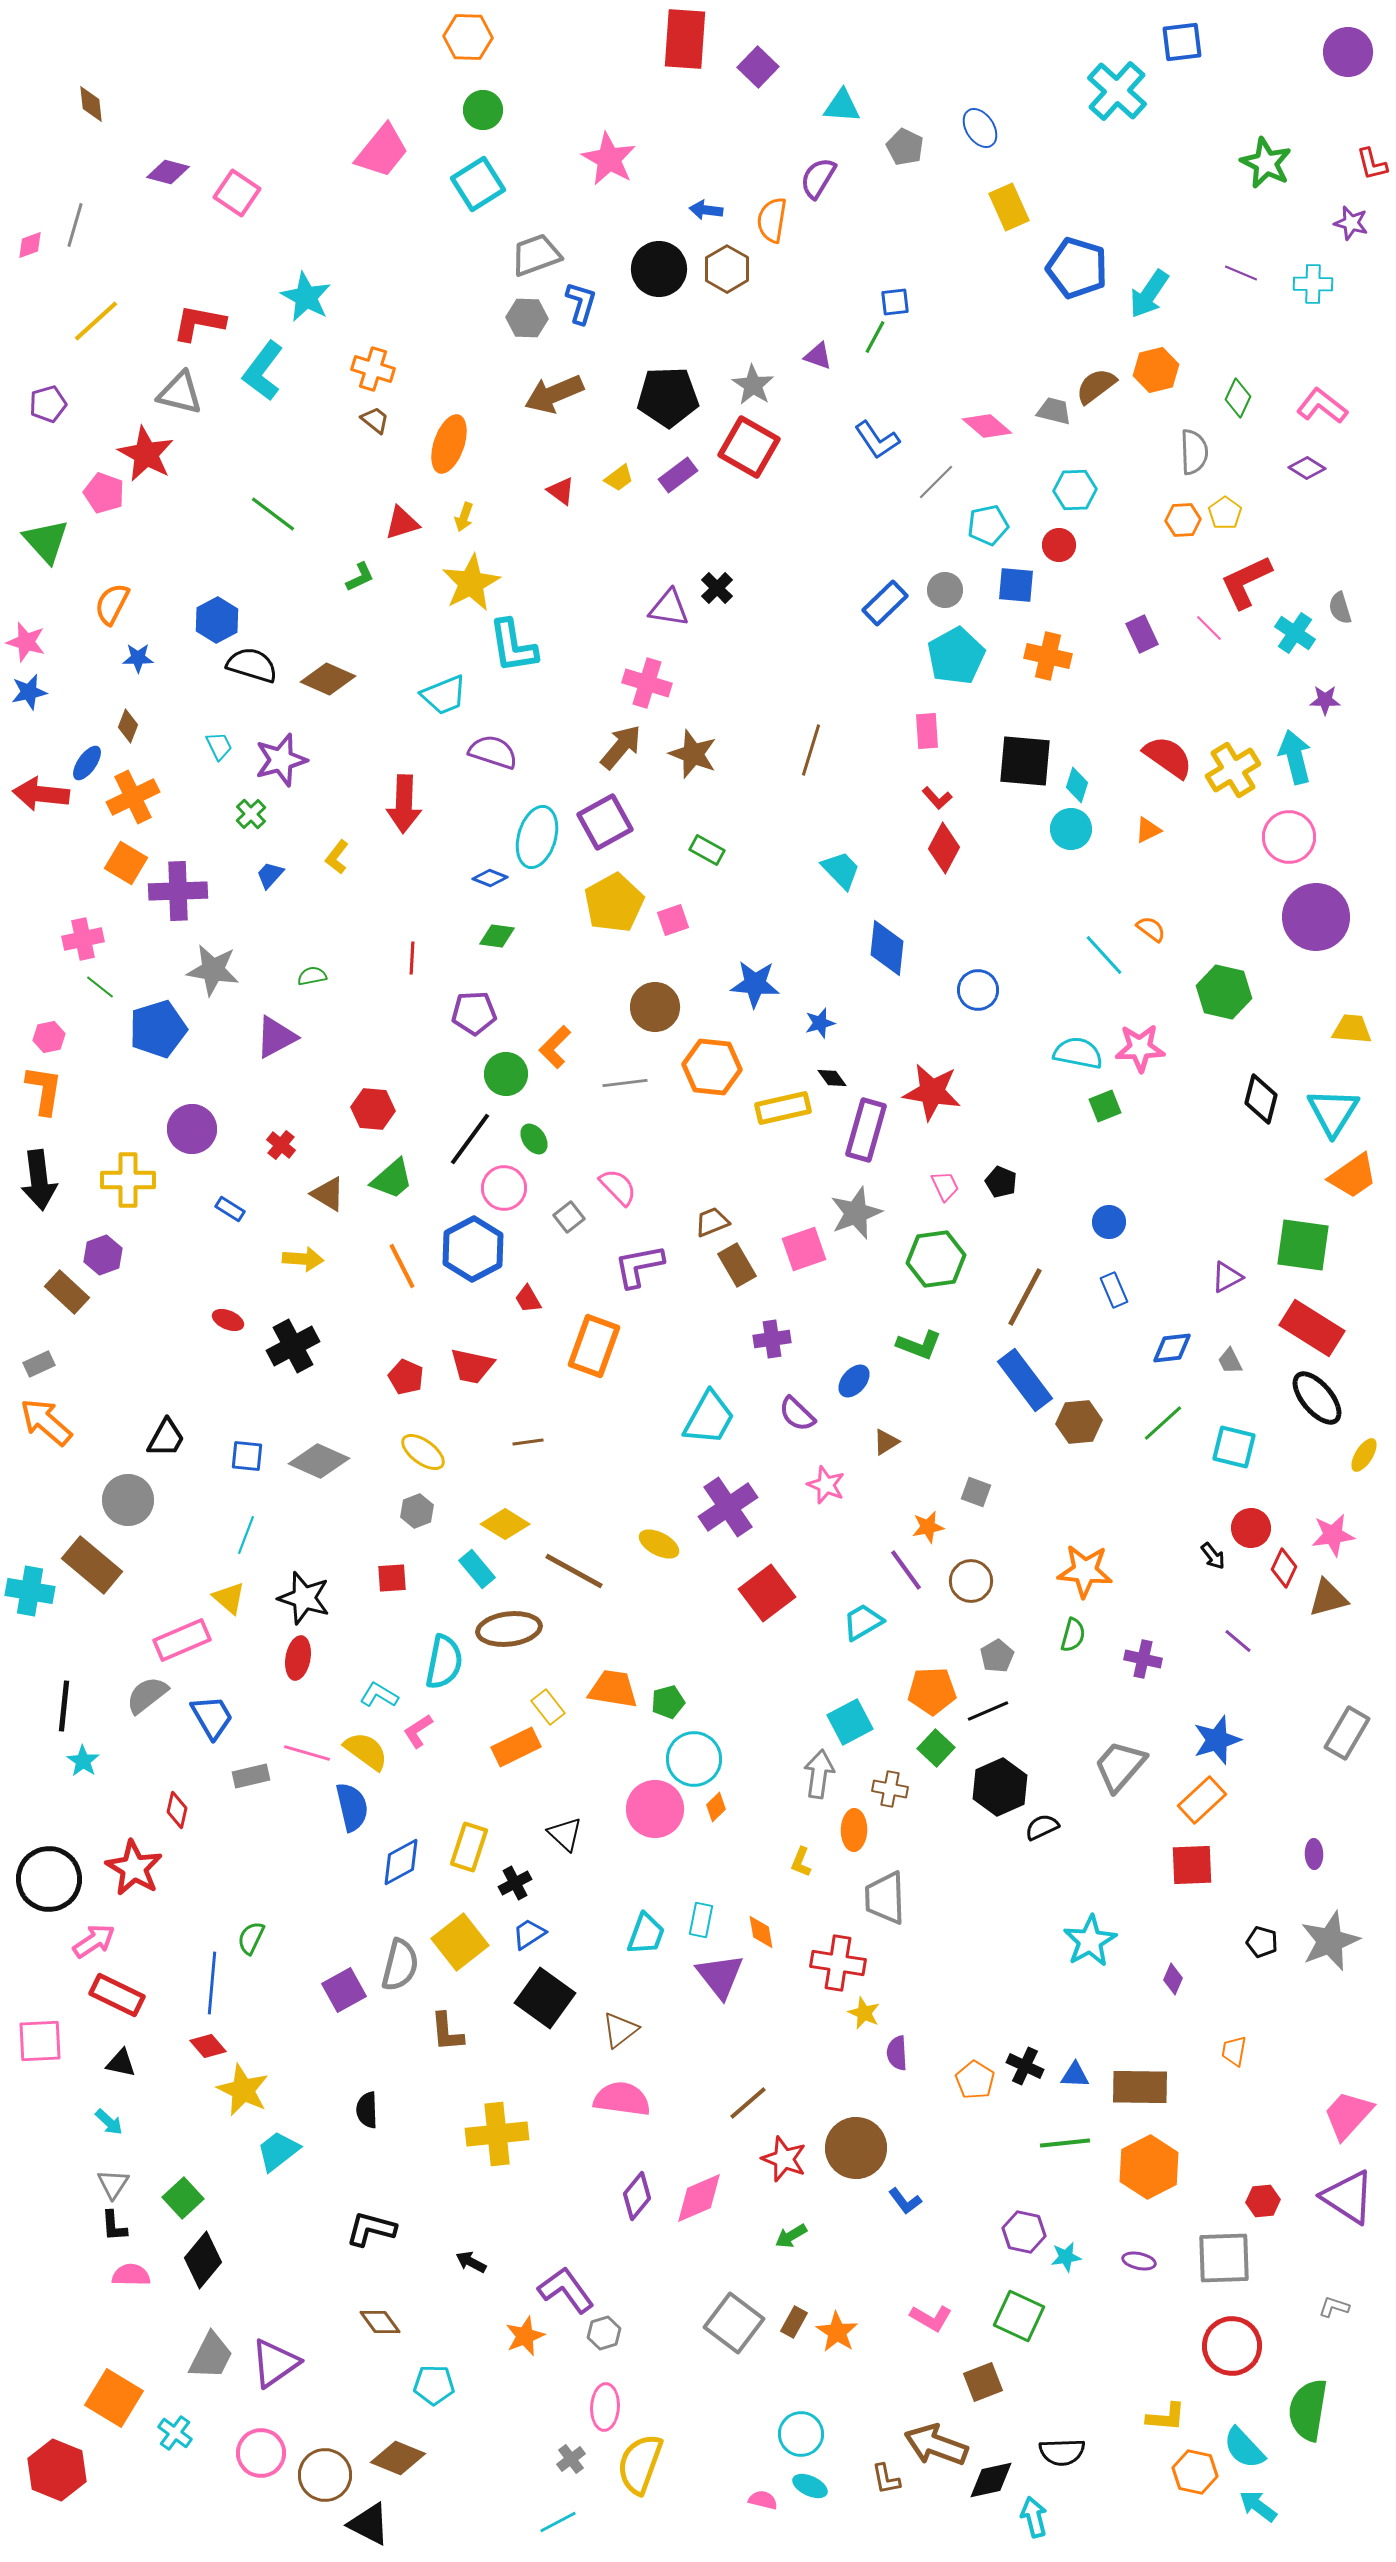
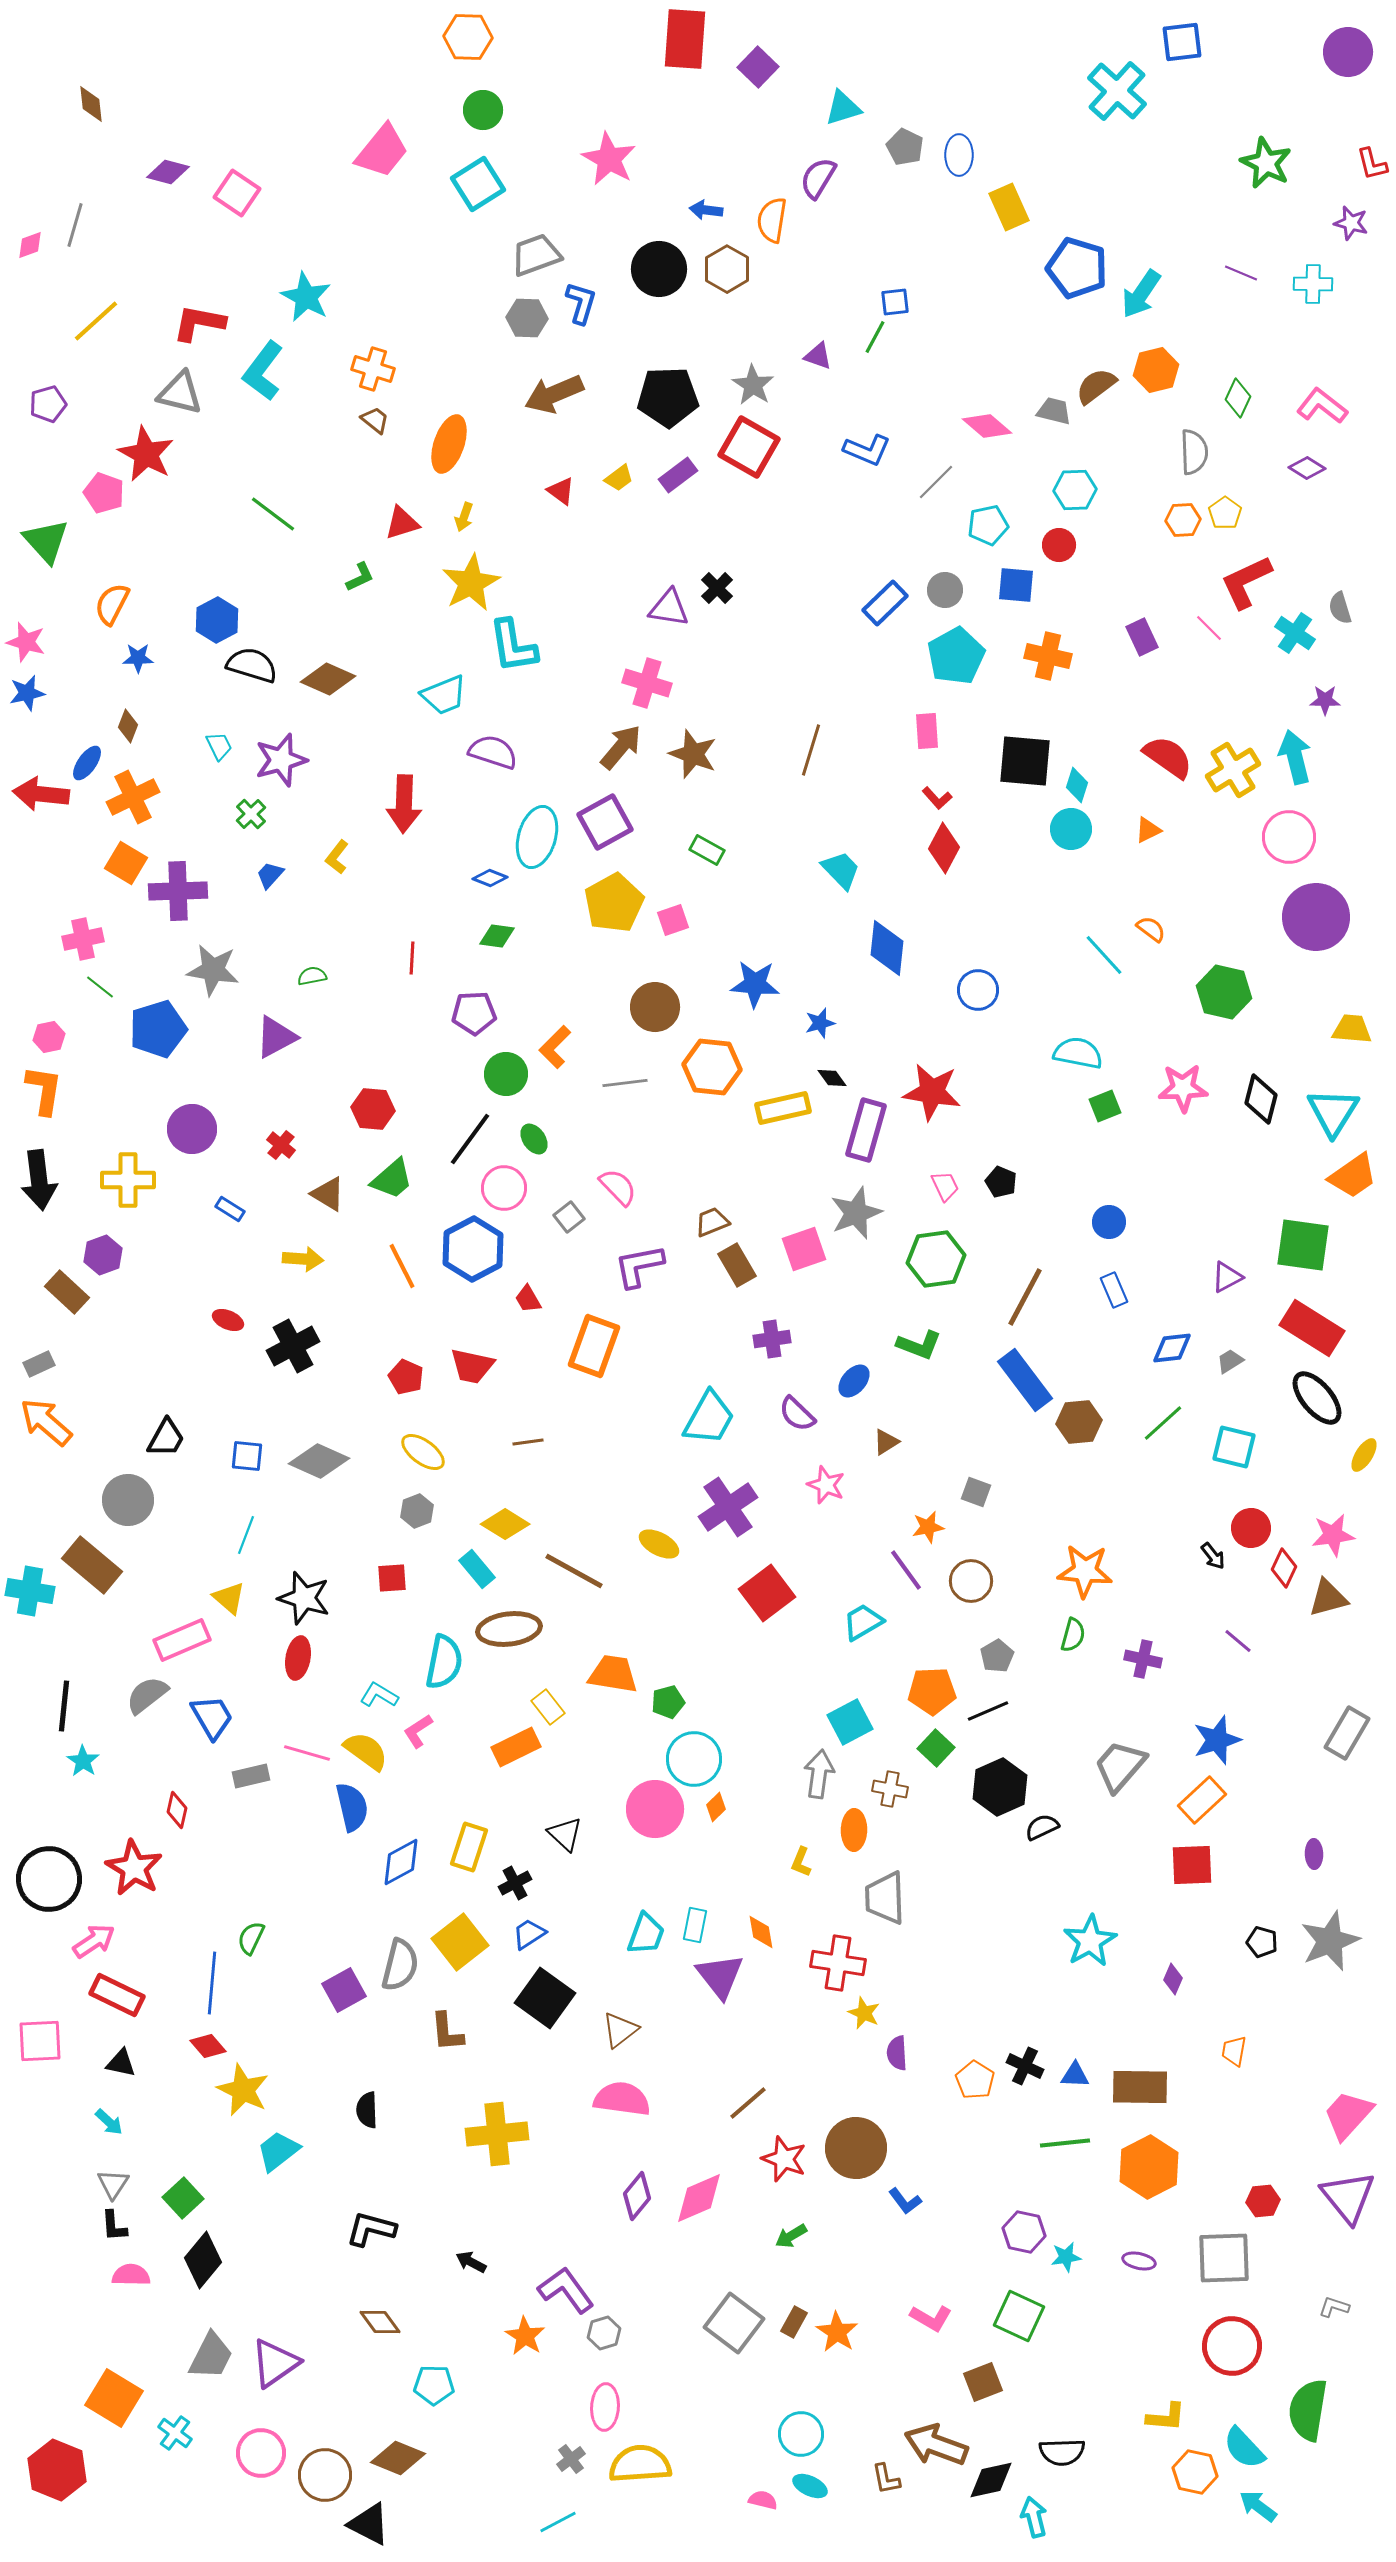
cyan triangle at (842, 106): moved 1 px right, 2 px down; rotated 21 degrees counterclockwise
blue ellipse at (980, 128): moved 21 px left, 27 px down; rotated 33 degrees clockwise
cyan arrow at (1149, 294): moved 8 px left
blue L-shape at (877, 440): moved 10 px left, 10 px down; rotated 33 degrees counterclockwise
purple rectangle at (1142, 634): moved 3 px down
blue star at (29, 692): moved 2 px left, 1 px down
pink star at (1140, 1048): moved 43 px right, 40 px down
gray trapezoid at (1230, 1361): rotated 84 degrees clockwise
orange trapezoid at (613, 1689): moved 15 px up
cyan rectangle at (701, 1920): moved 6 px left, 5 px down
purple triangle at (1348, 2197): rotated 18 degrees clockwise
orange star at (525, 2336): rotated 18 degrees counterclockwise
yellow semicircle at (640, 2464): rotated 66 degrees clockwise
